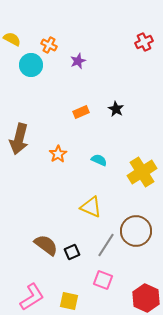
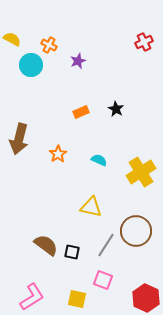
yellow cross: moved 1 px left
yellow triangle: rotated 10 degrees counterclockwise
black square: rotated 35 degrees clockwise
yellow square: moved 8 px right, 2 px up
